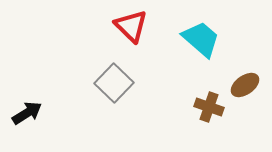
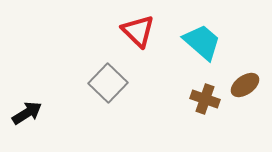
red triangle: moved 7 px right, 5 px down
cyan trapezoid: moved 1 px right, 3 px down
gray square: moved 6 px left
brown cross: moved 4 px left, 8 px up
